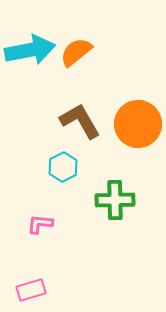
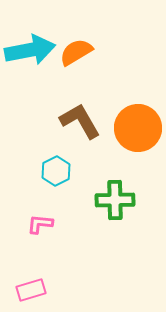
orange semicircle: rotated 8 degrees clockwise
orange circle: moved 4 px down
cyan hexagon: moved 7 px left, 4 px down
